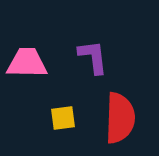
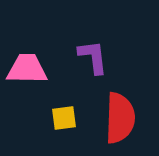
pink trapezoid: moved 6 px down
yellow square: moved 1 px right
